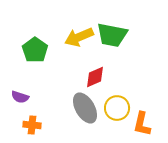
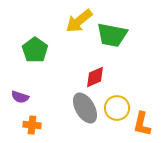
yellow arrow: moved 16 px up; rotated 16 degrees counterclockwise
